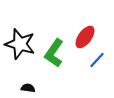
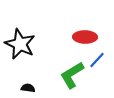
red ellipse: rotated 55 degrees clockwise
black star: rotated 8 degrees clockwise
green L-shape: moved 18 px right, 22 px down; rotated 24 degrees clockwise
